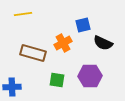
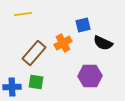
brown rectangle: moved 1 px right; rotated 65 degrees counterclockwise
green square: moved 21 px left, 2 px down
